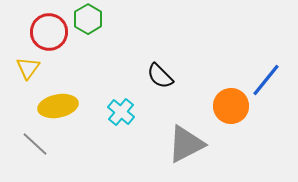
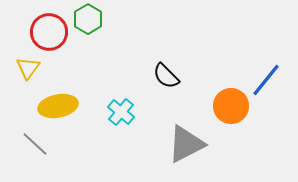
black semicircle: moved 6 px right
